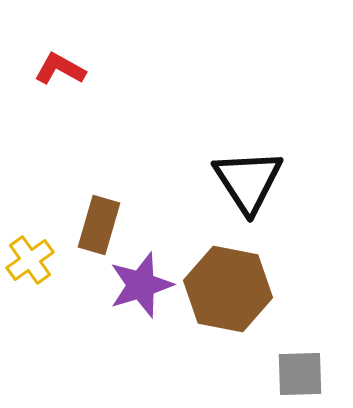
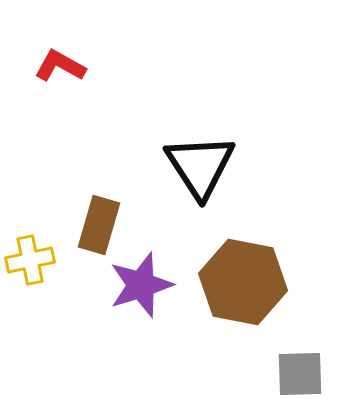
red L-shape: moved 3 px up
black triangle: moved 48 px left, 15 px up
yellow cross: rotated 24 degrees clockwise
brown hexagon: moved 15 px right, 7 px up
